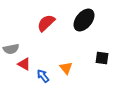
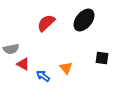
red triangle: moved 1 px left
blue arrow: rotated 16 degrees counterclockwise
